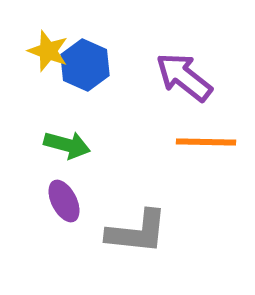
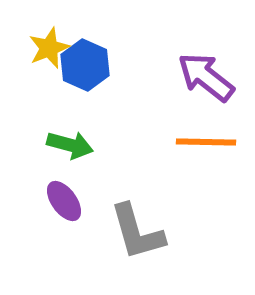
yellow star: moved 1 px right, 3 px up; rotated 30 degrees clockwise
purple arrow: moved 22 px right
green arrow: moved 3 px right
purple ellipse: rotated 9 degrees counterclockwise
gray L-shape: rotated 68 degrees clockwise
